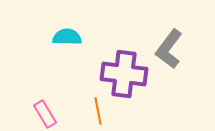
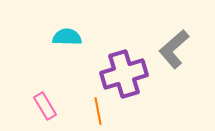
gray L-shape: moved 5 px right; rotated 12 degrees clockwise
purple cross: rotated 24 degrees counterclockwise
pink rectangle: moved 8 px up
